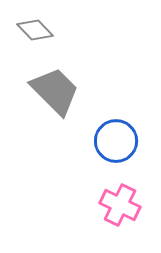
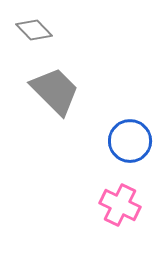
gray diamond: moved 1 px left
blue circle: moved 14 px right
